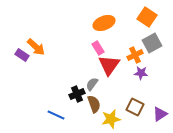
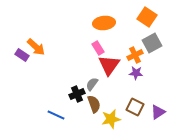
orange ellipse: rotated 15 degrees clockwise
purple star: moved 5 px left
purple triangle: moved 2 px left, 2 px up
